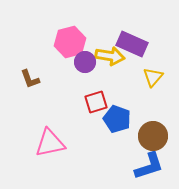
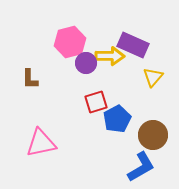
purple rectangle: moved 1 px right, 1 px down
yellow arrow: rotated 8 degrees counterclockwise
purple circle: moved 1 px right, 1 px down
brown L-shape: rotated 20 degrees clockwise
blue pentagon: rotated 24 degrees clockwise
brown circle: moved 1 px up
pink triangle: moved 9 px left
blue L-shape: moved 8 px left, 1 px down; rotated 12 degrees counterclockwise
